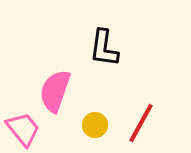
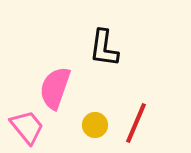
pink semicircle: moved 3 px up
red line: moved 5 px left; rotated 6 degrees counterclockwise
pink trapezoid: moved 4 px right, 2 px up
